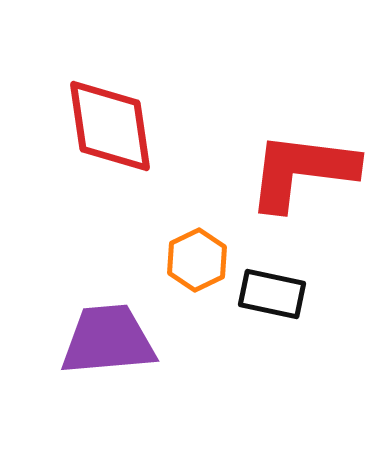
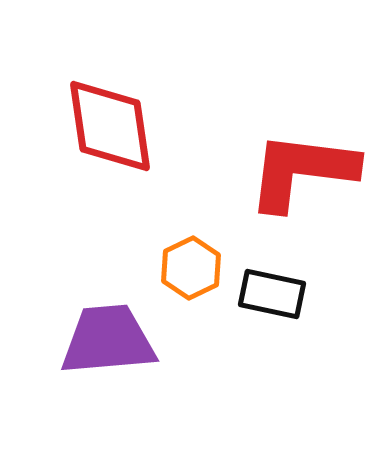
orange hexagon: moved 6 px left, 8 px down
